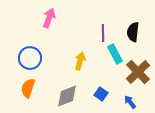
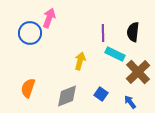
cyan rectangle: rotated 36 degrees counterclockwise
blue circle: moved 25 px up
